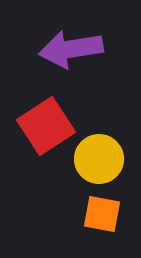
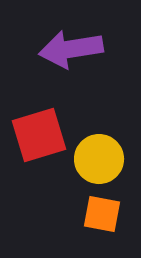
red square: moved 7 px left, 9 px down; rotated 16 degrees clockwise
